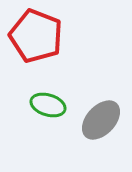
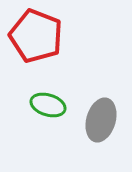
gray ellipse: rotated 27 degrees counterclockwise
